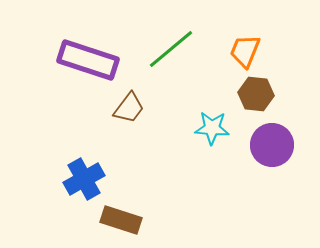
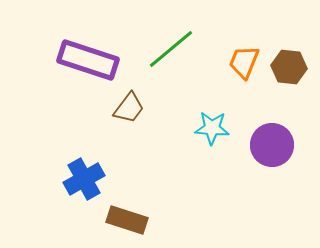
orange trapezoid: moved 1 px left, 11 px down
brown hexagon: moved 33 px right, 27 px up
brown rectangle: moved 6 px right
